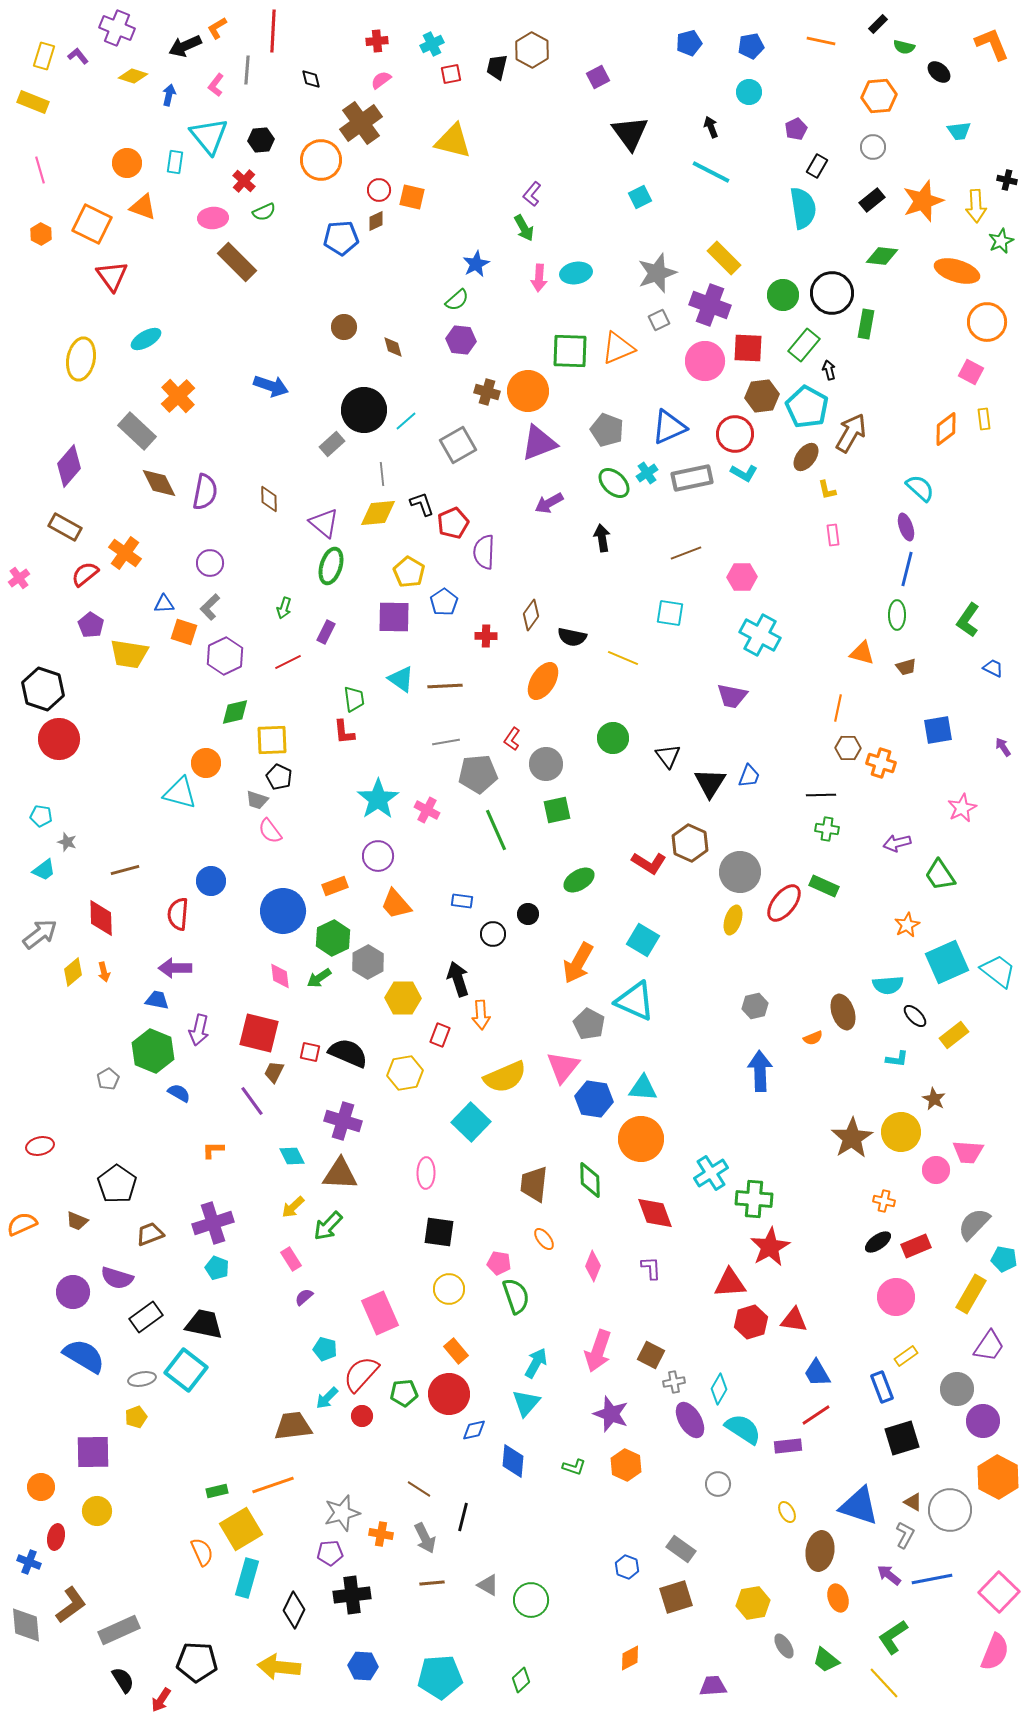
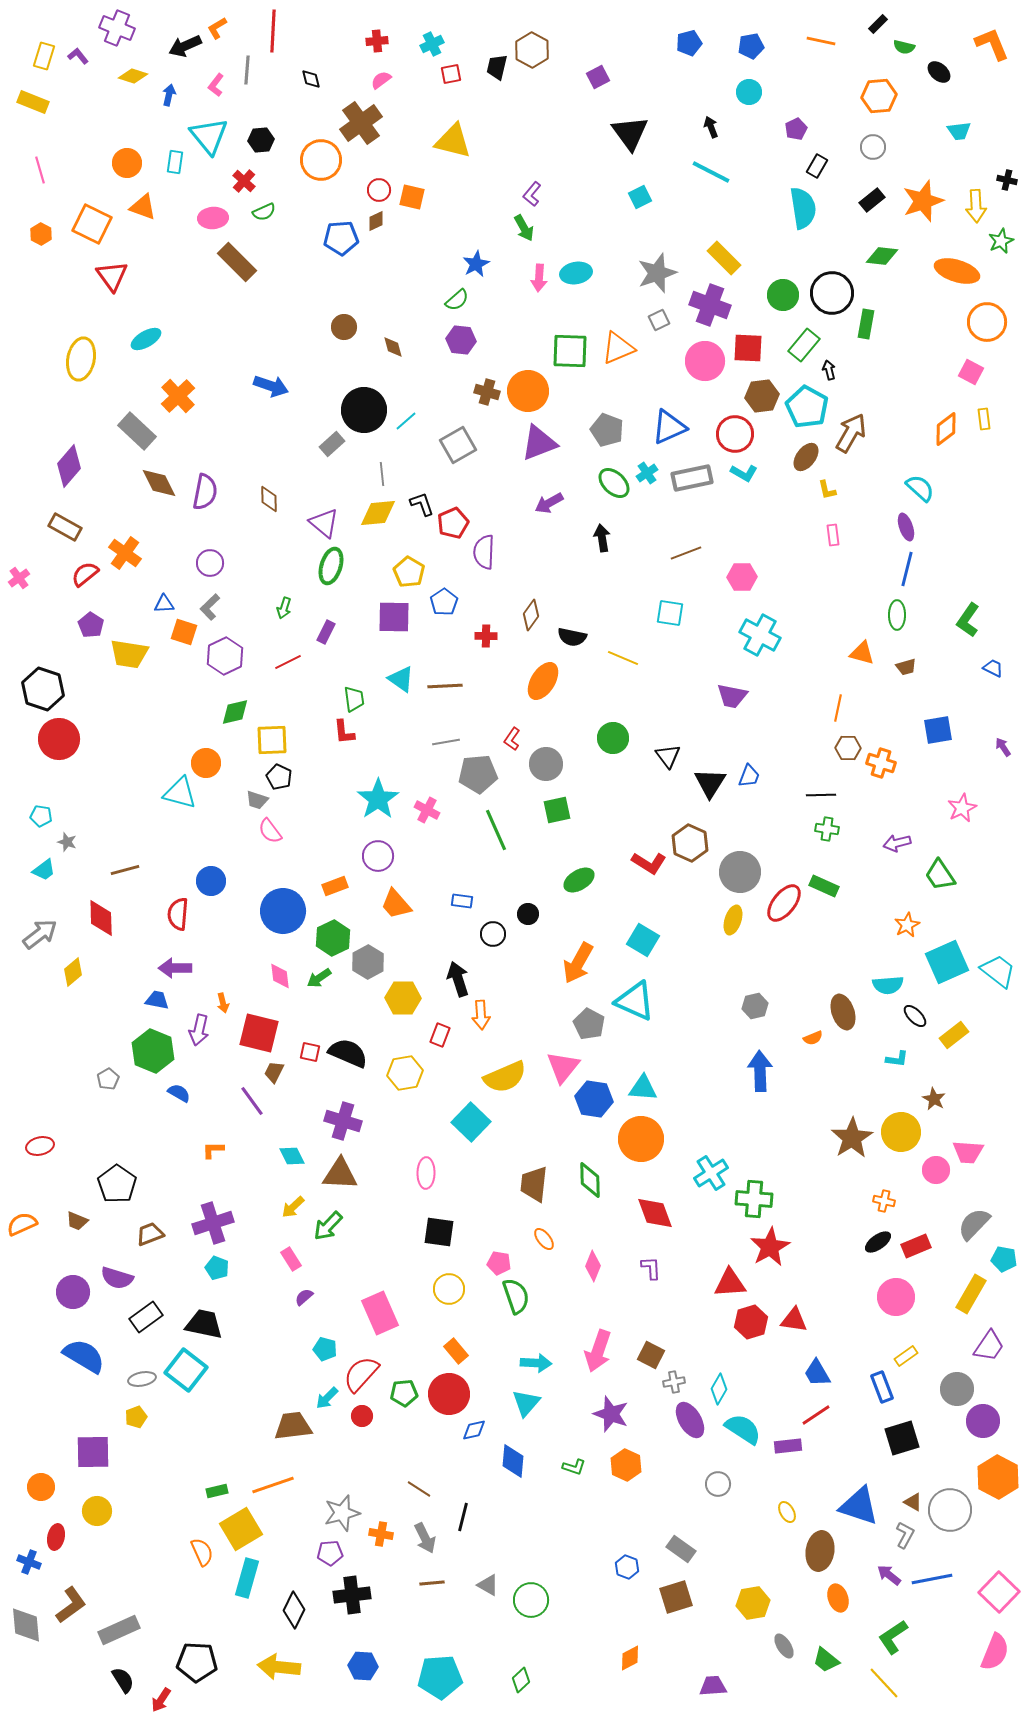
orange arrow at (104, 972): moved 119 px right, 31 px down
cyan arrow at (536, 1363): rotated 64 degrees clockwise
